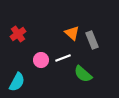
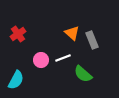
cyan semicircle: moved 1 px left, 2 px up
